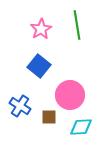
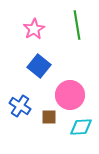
pink star: moved 7 px left
